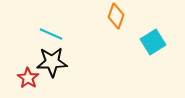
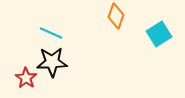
cyan line: moved 1 px up
cyan square: moved 6 px right, 8 px up
red star: moved 2 px left
